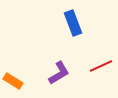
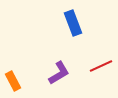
orange rectangle: rotated 30 degrees clockwise
